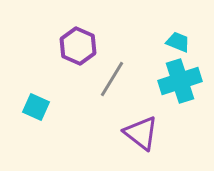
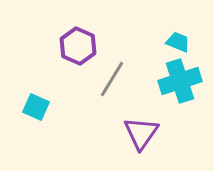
purple triangle: rotated 27 degrees clockwise
